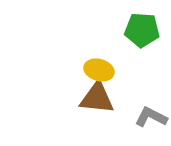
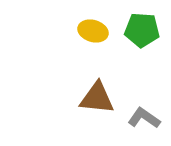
yellow ellipse: moved 6 px left, 39 px up
gray L-shape: moved 7 px left, 1 px down; rotated 8 degrees clockwise
